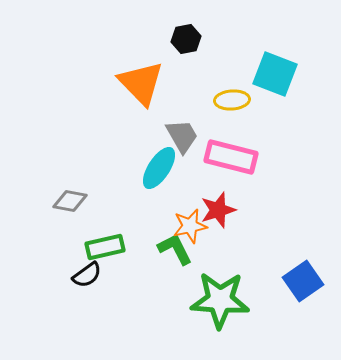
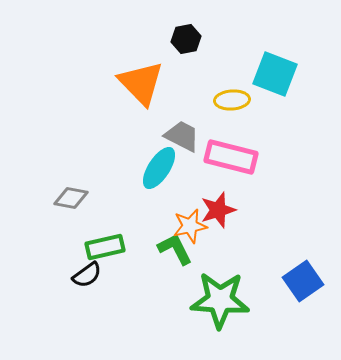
gray trapezoid: rotated 33 degrees counterclockwise
gray diamond: moved 1 px right, 3 px up
